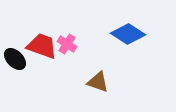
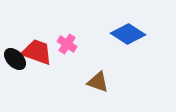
red trapezoid: moved 5 px left, 6 px down
